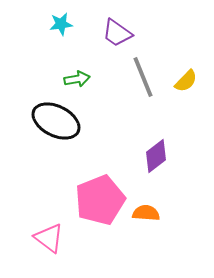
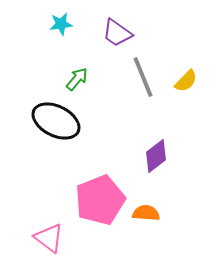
green arrow: rotated 40 degrees counterclockwise
